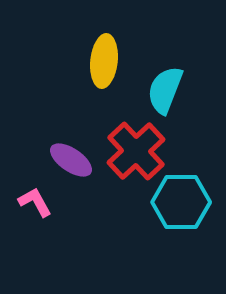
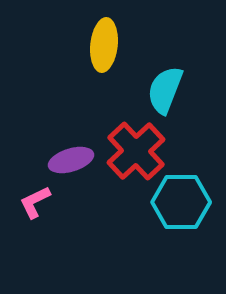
yellow ellipse: moved 16 px up
purple ellipse: rotated 51 degrees counterclockwise
pink L-shape: rotated 87 degrees counterclockwise
